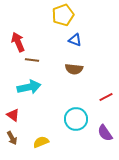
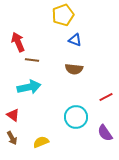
cyan circle: moved 2 px up
